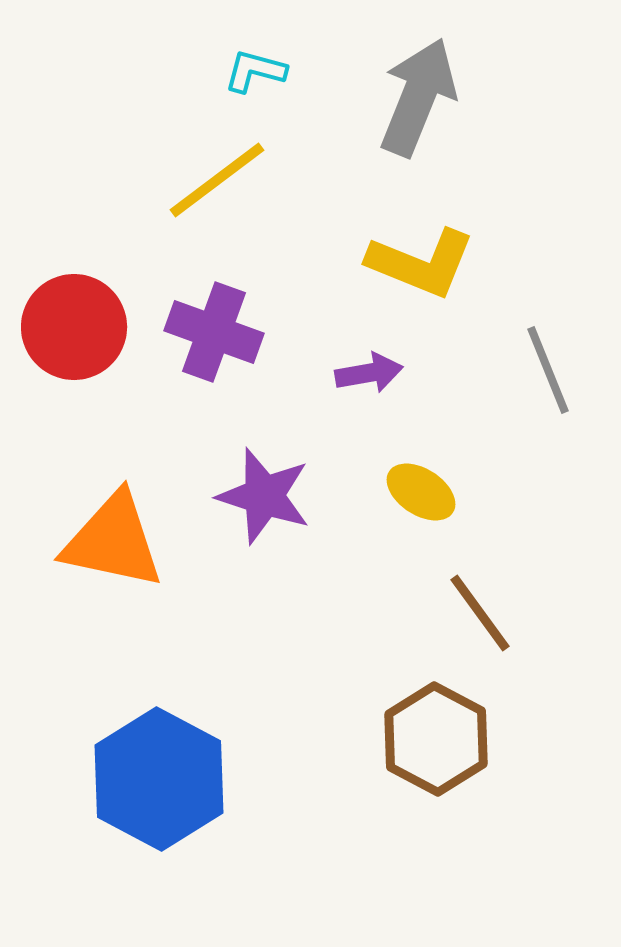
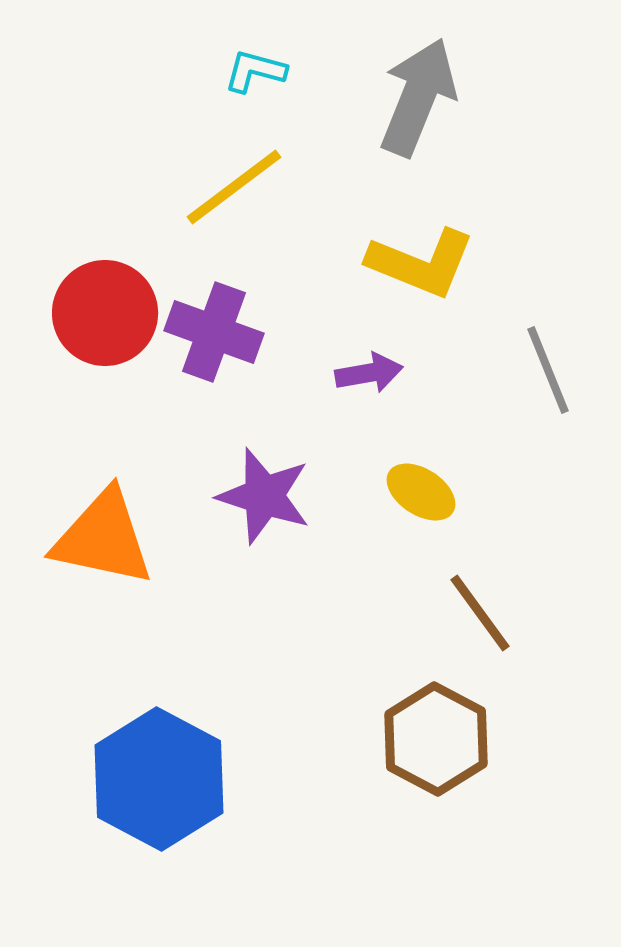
yellow line: moved 17 px right, 7 px down
red circle: moved 31 px right, 14 px up
orange triangle: moved 10 px left, 3 px up
